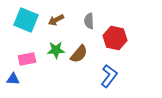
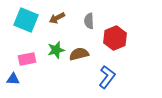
brown arrow: moved 1 px right, 2 px up
red hexagon: rotated 25 degrees clockwise
green star: rotated 12 degrees counterclockwise
brown semicircle: rotated 144 degrees counterclockwise
blue L-shape: moved 2 px left, 1 px down
